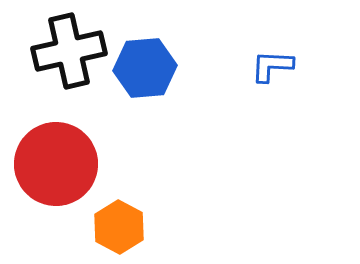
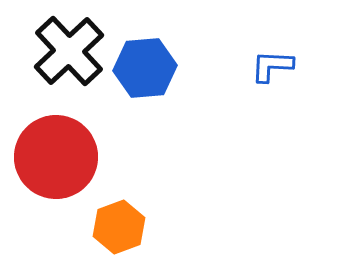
black cross: rotated 30 degrees counterclockwise
red circle: moved 7 px up
orange hexagon: rotated 12 degrees clockwise
